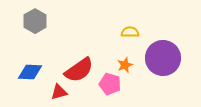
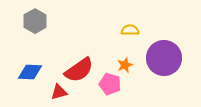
yellow semicircle: moved 2 px up
purple circle: moved 1 px right
